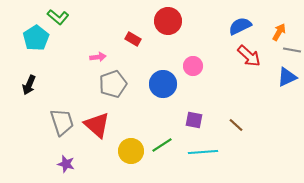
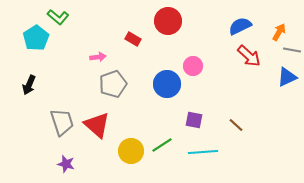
blue circle: moved 4 px right
